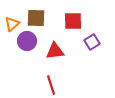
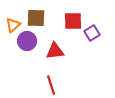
orange triangle: moved 1 px right, 1 px down
purple square: moved 9 px up
